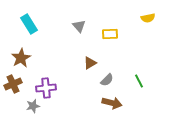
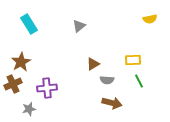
yellow semicircle: moved 2 px right, 1 px down
gray triangle: rotated 32 degrees clockwise
yellow rectangle: moved 23 px right, 26 px down
brown star: moved 4 px down
brown triangle: moved 3 px right, 1 px down
gray semicircle: rotated 48 degrees clockwise
purple cross: moved 1 px right
gray star: moved 4 px left, 3 px down
